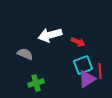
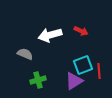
red arrow: moved 3 px right, 11 px up
red line: moved 1 px left
purple triangle: moved 13 px left, 2 px down
green cross: moved 2 px right, 3 px up
